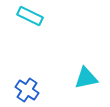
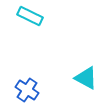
cyan triangle: rotated 40 degrees clockwise
